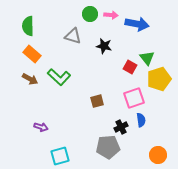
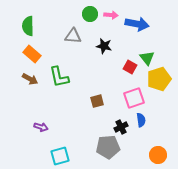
gray triangle: rotated 12 degrees counterclockwise
green L-shape: rotated 35 degrees clockwise
